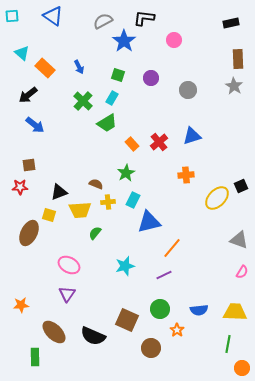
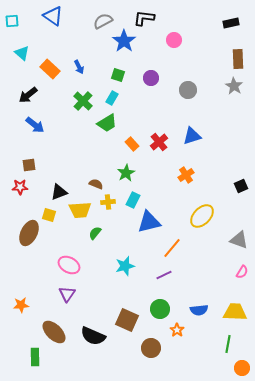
cyan square at (12, 16): moved 5 px down
orange rectangle at (45, 68): moved 5 px right, 1 px down
orange cross at (186, 175): rotated 28 degrees counterclockwise
yellow ellipse at (217, 198): moved 15 px left, 18 px down
